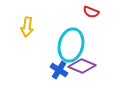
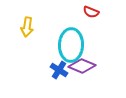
cyan ellipse: rotated 12 degrees counterclockwise
